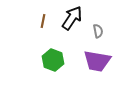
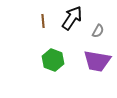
brown line: rotated 16 degrees counterclockwise
gray semicircle: rotated 40 degrees clockwise
